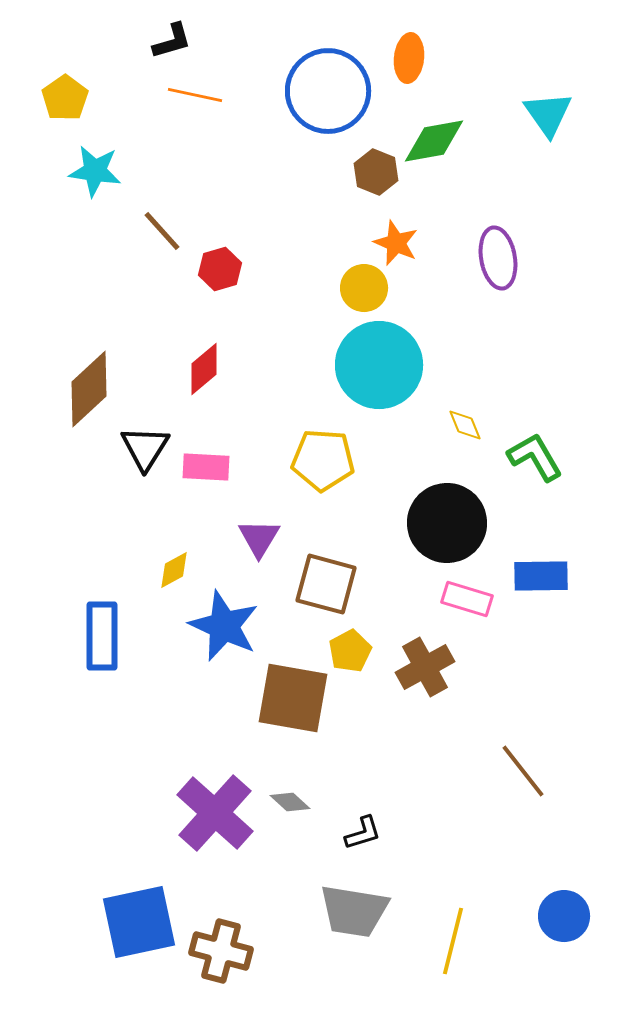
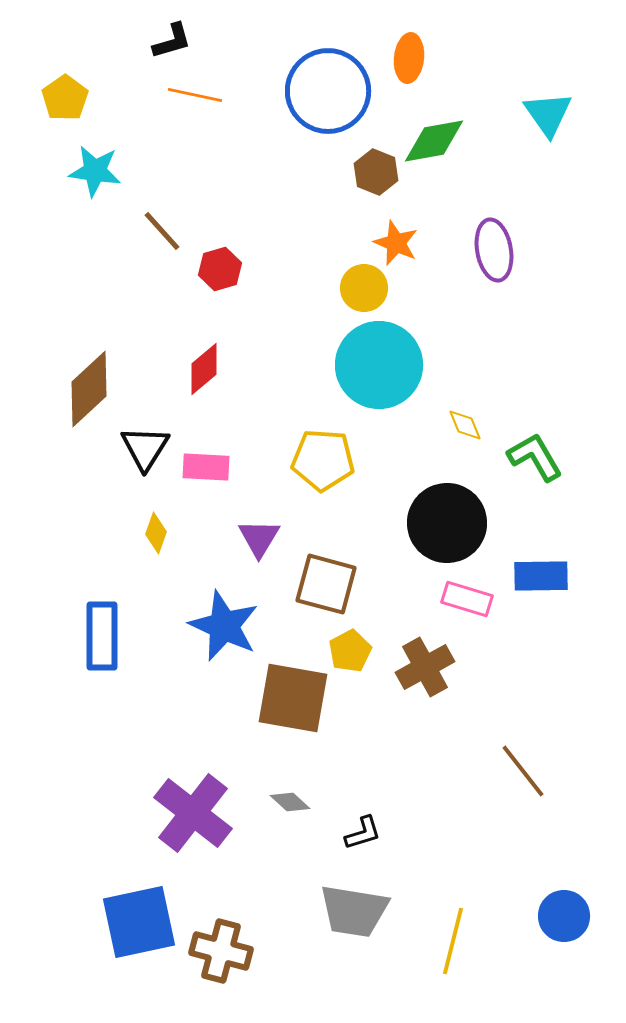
purple ellipse at (498, 258): moved 4 px left, 8 px up
yellow diamond at (174, 570): moved 18 px left, 37 px up; rotated 42 degrees counterclockwise
purple cross at (215, 813): moved 22 px left; rotated 4 degrees counterclockwise
